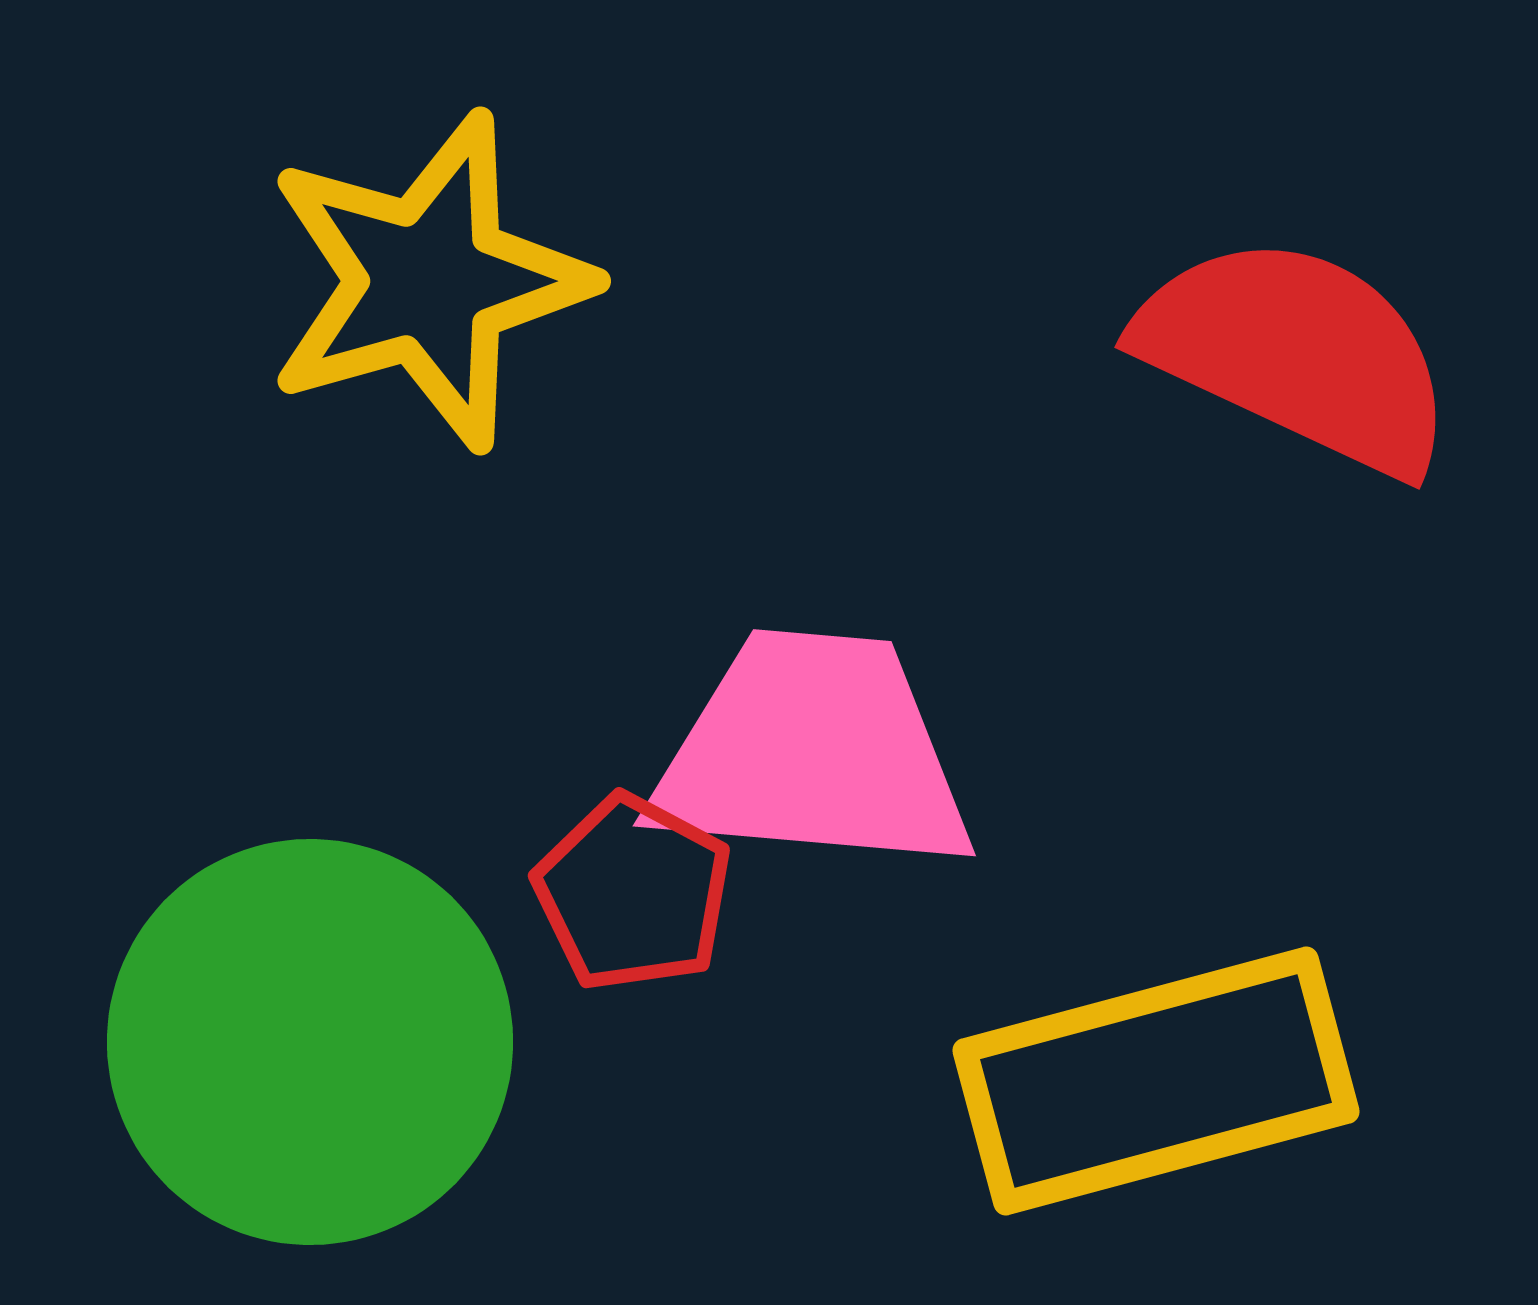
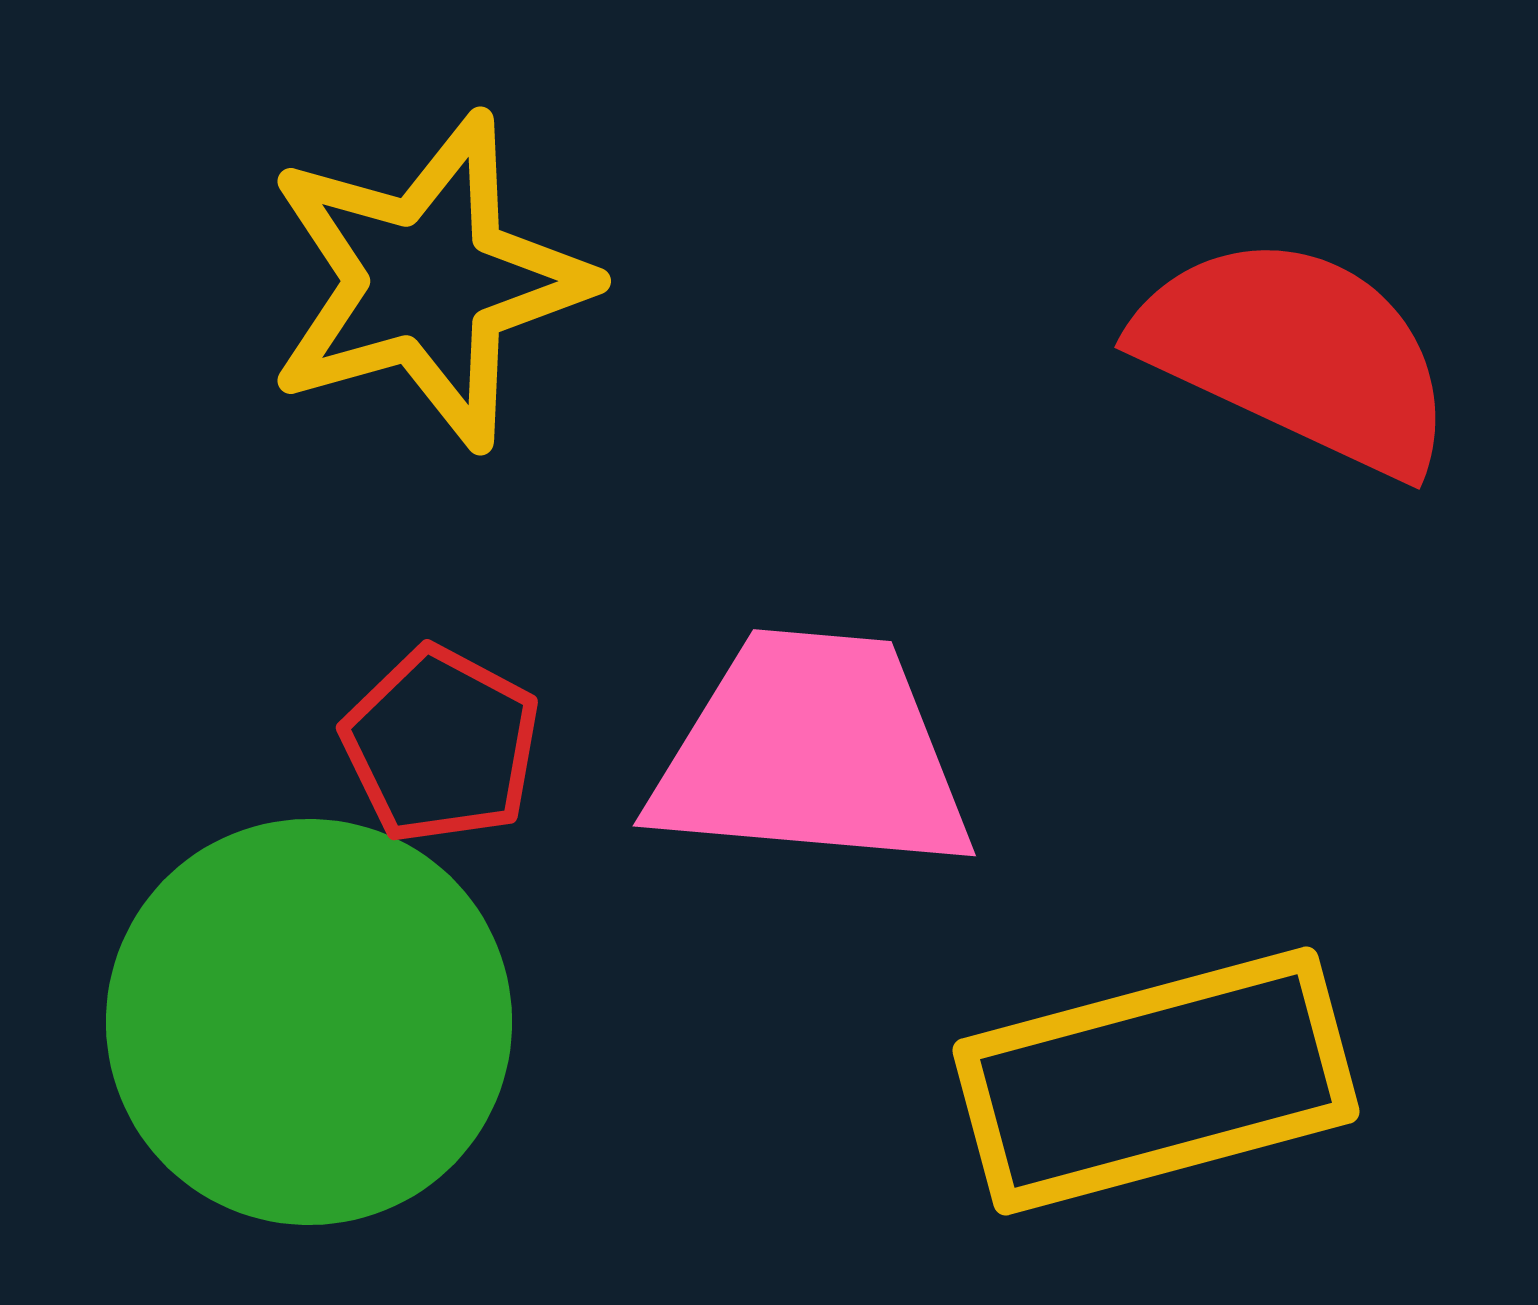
red pentagon: moved 192 px left, 148 px up
green circle: moved 1 px left, 20 px up
